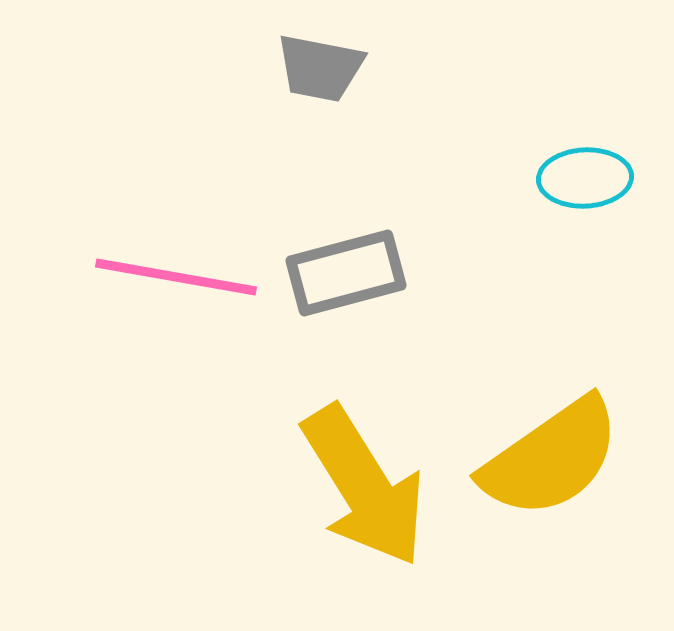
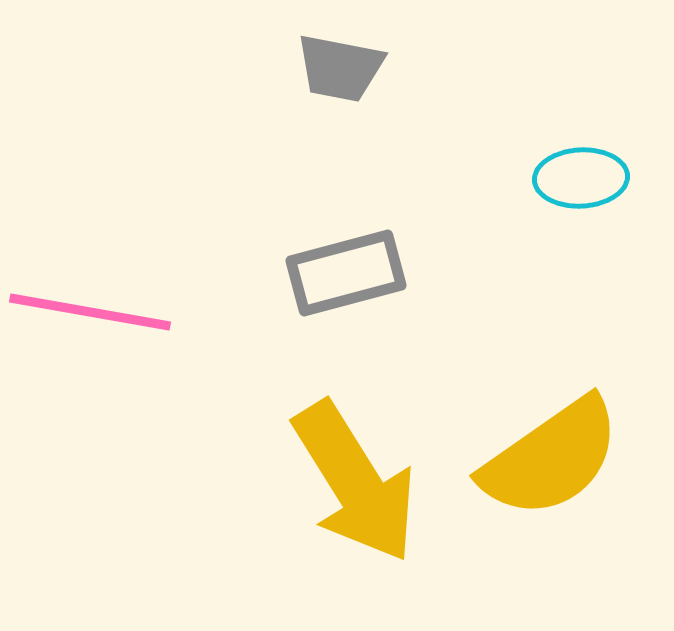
gray trapezoid: moved 20 px right
cyan ellipse: moved 4 px left
pink line: moved 86 px left, 35 px down
yellow arrow: moved 9 px left, 4 px up
